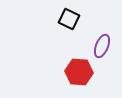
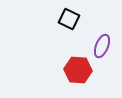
red hexagon: moved 1 px left, 2 px up
